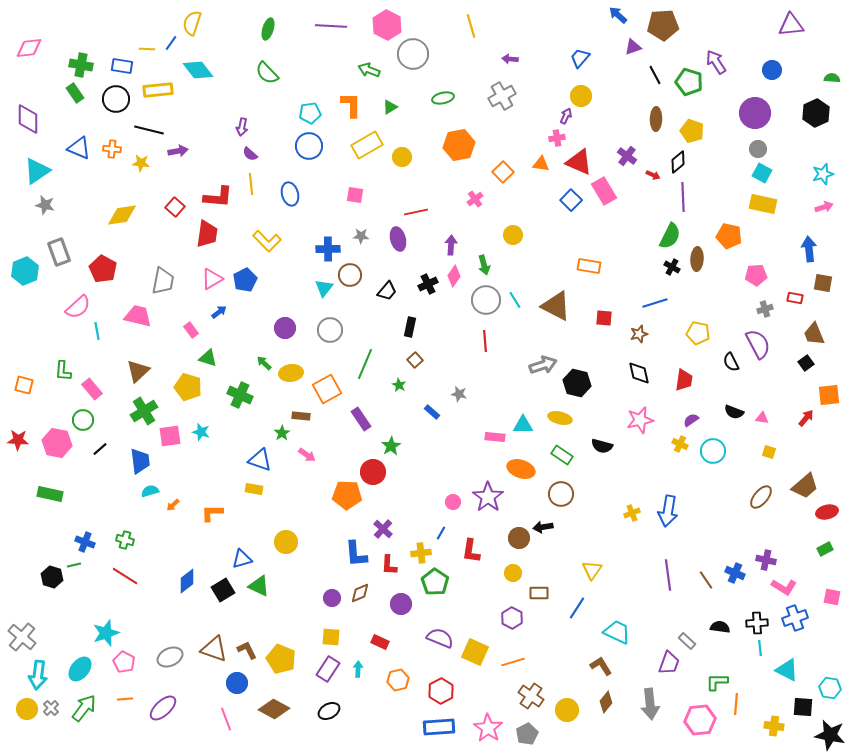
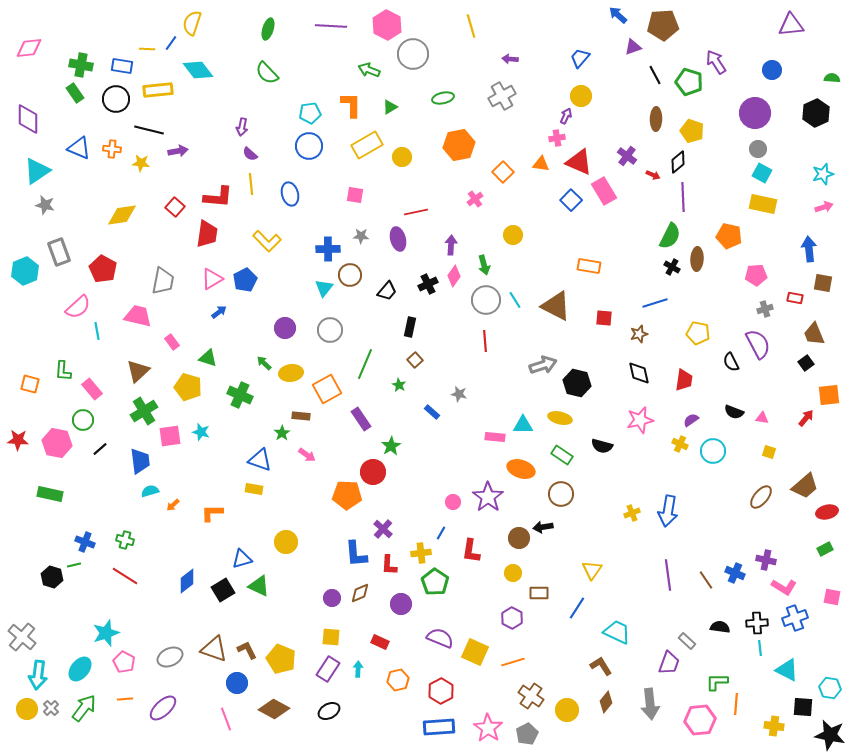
pink rectangle at (191, 330): moved 19 px left, 12 px down
orange square at (24, 385): moved 6 px right, 1 px up
